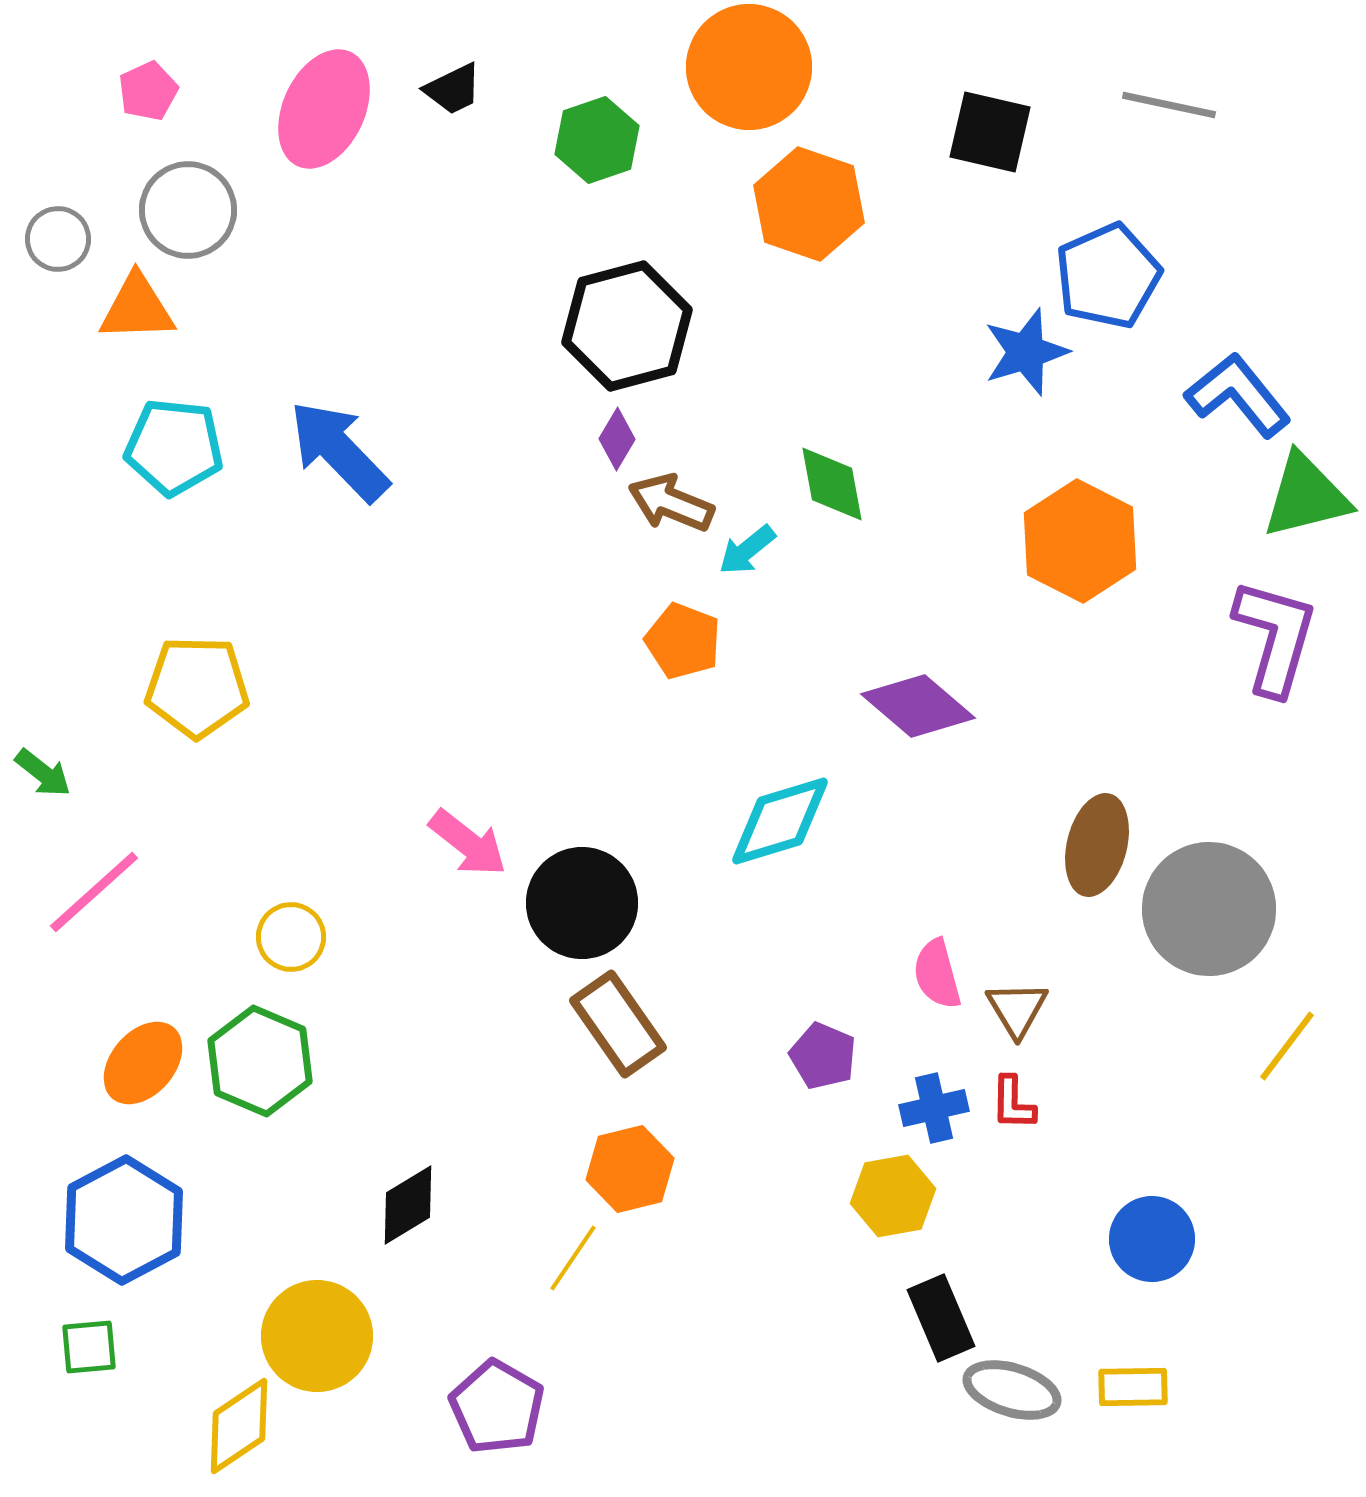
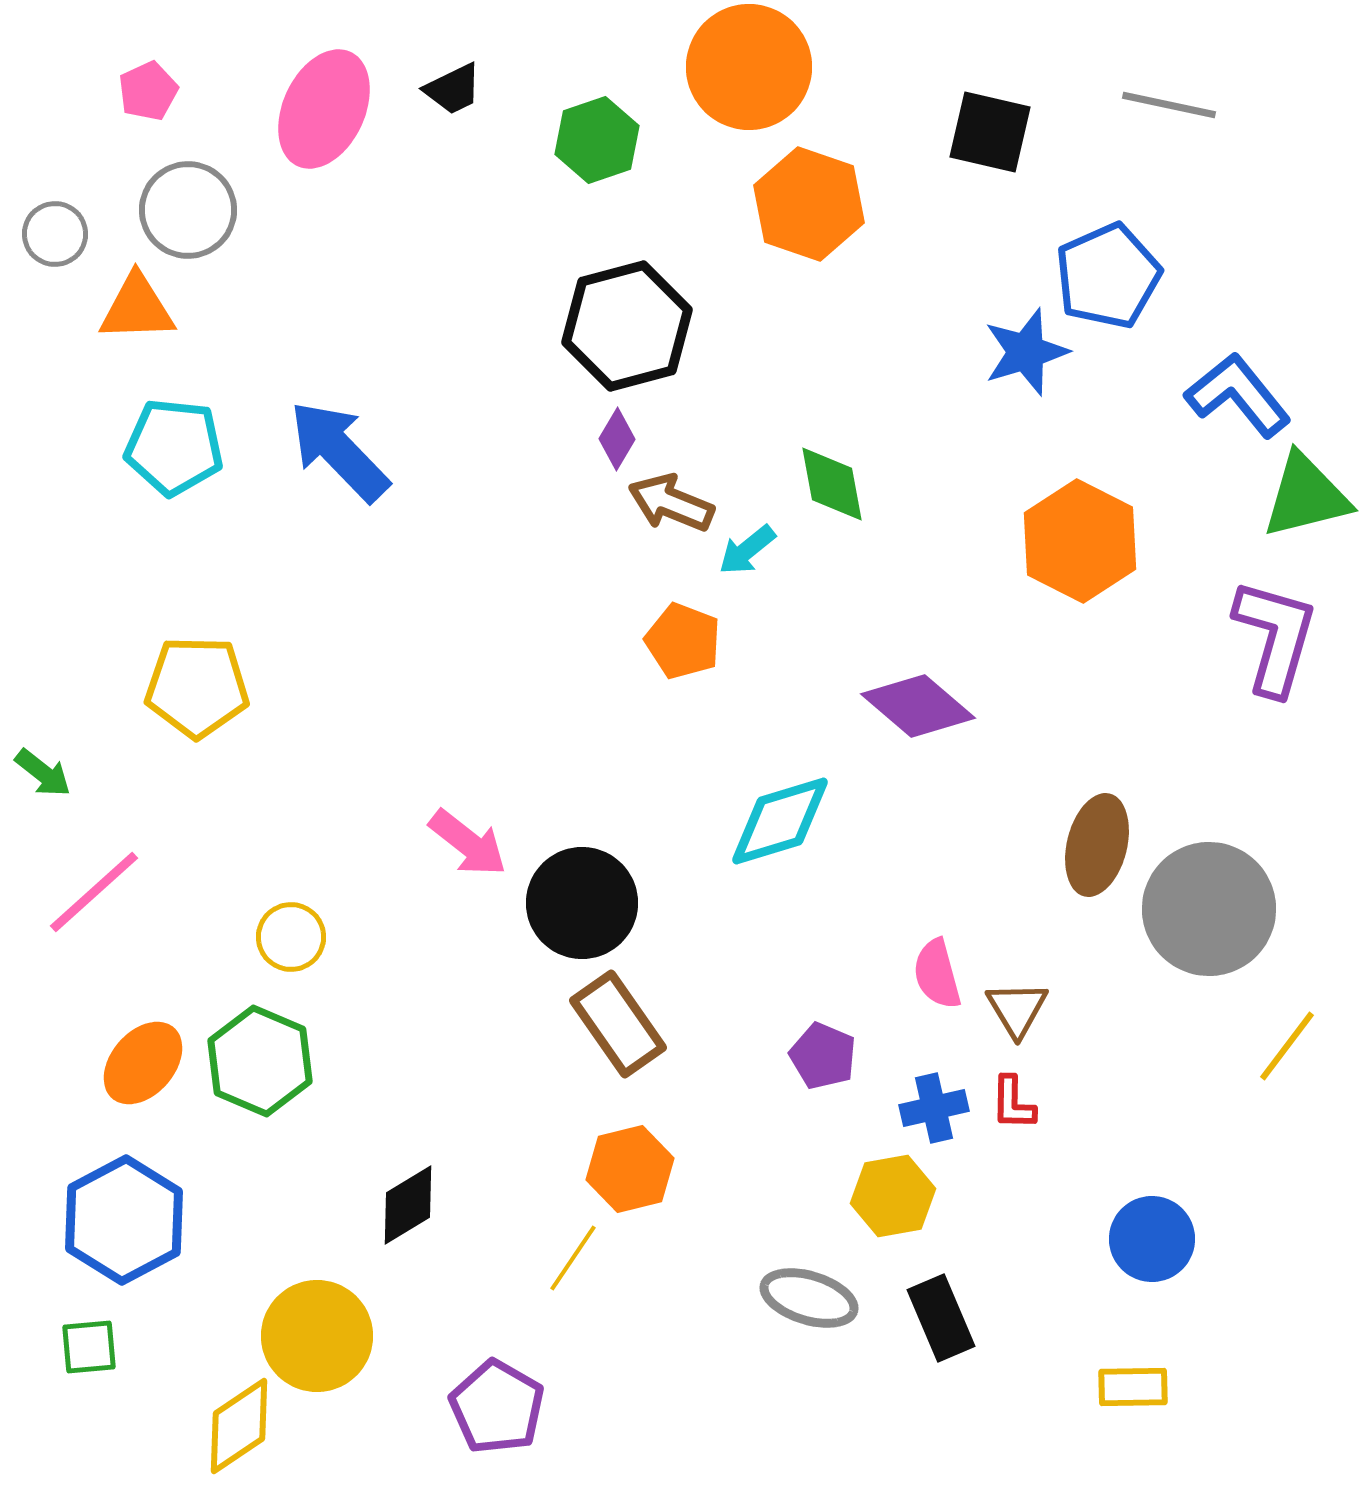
gray circle at (58, 239): moved 3 px left, 5 px up
gray ellipse at (1012, 1390): moved 203 px left, 92 px up
